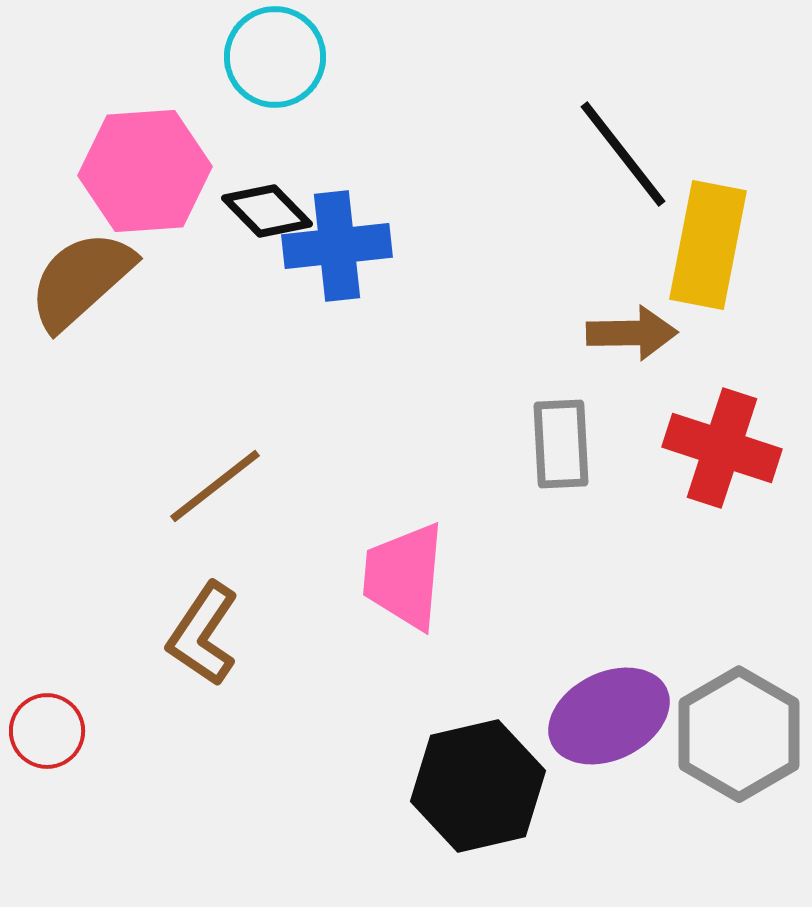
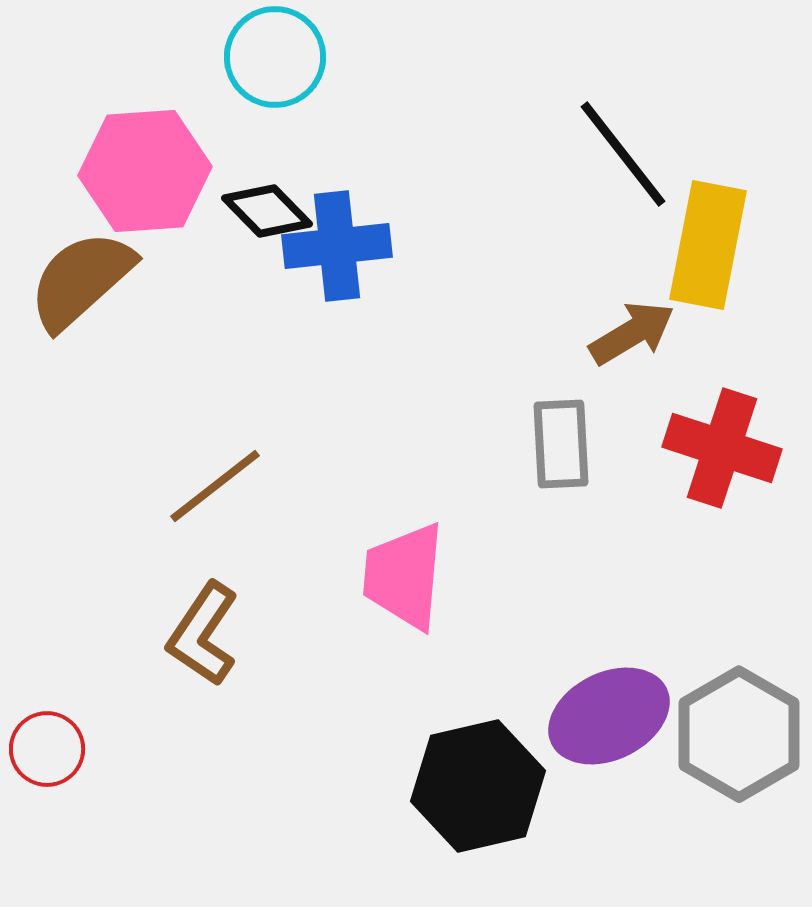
brown arrow: rotated 30 degrees counterclockwise
red circle: moved 18 px down
